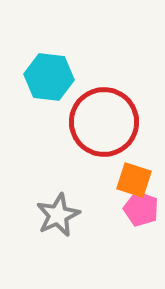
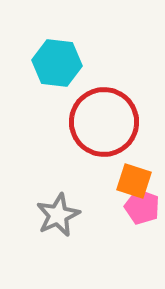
cyan hexagon: moved 8 px right, 14 px up
orange square: moved 1 px down
pink pentagon: moved 1 px right, 2 px up
